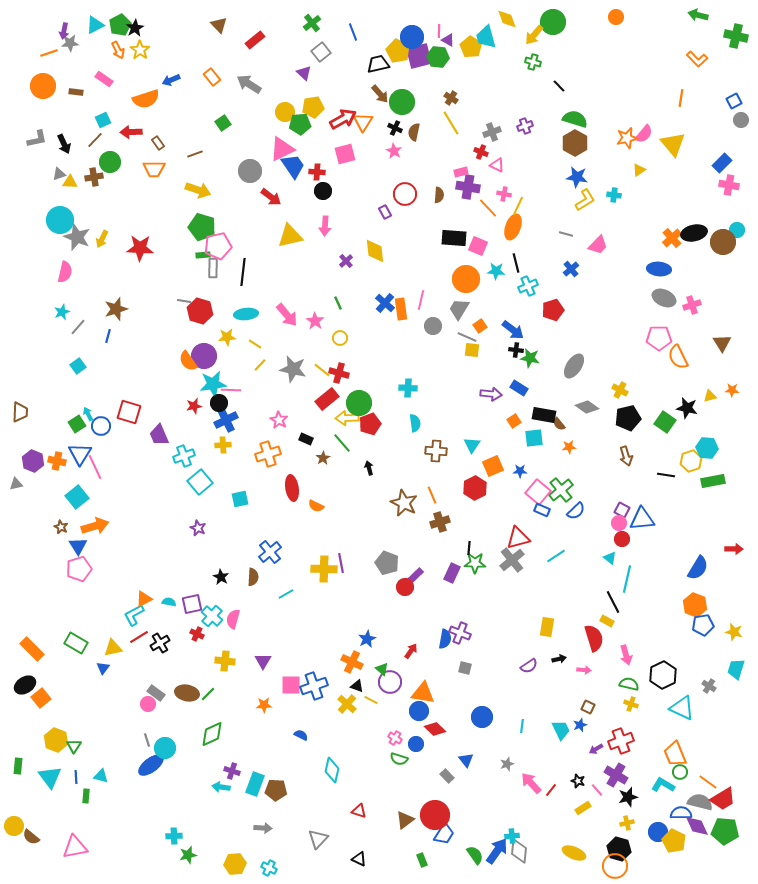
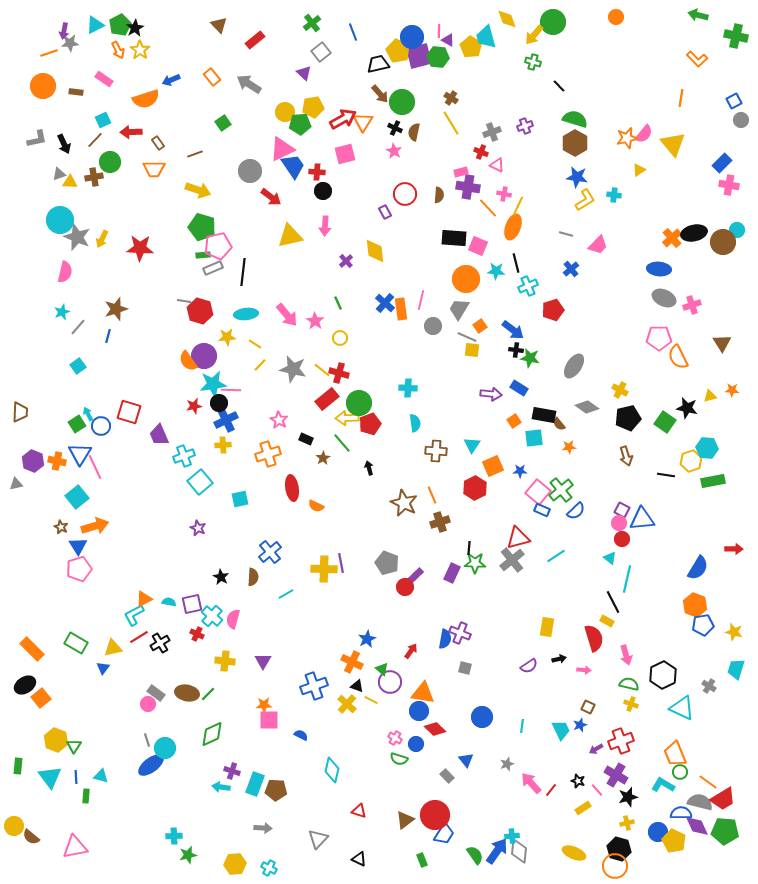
gray rectangle at (213, 268): rotated 66 degrees clockwise
pink square at (291, 685): moved 22 px left, 35 px down
